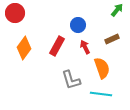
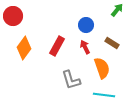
red circle: moved 2 px left, 3 px down
blue circle: moved 8 px right
brown rectangle: moved 4 px down; rotated 56 degrees clockwise
cyan line: moved 3 px right, 1 px down
